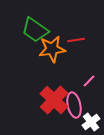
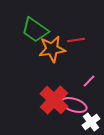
pink ellipse: rotated 60 degrees counterclockwise
